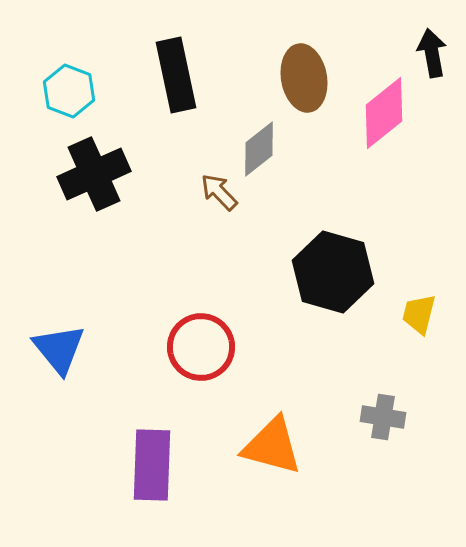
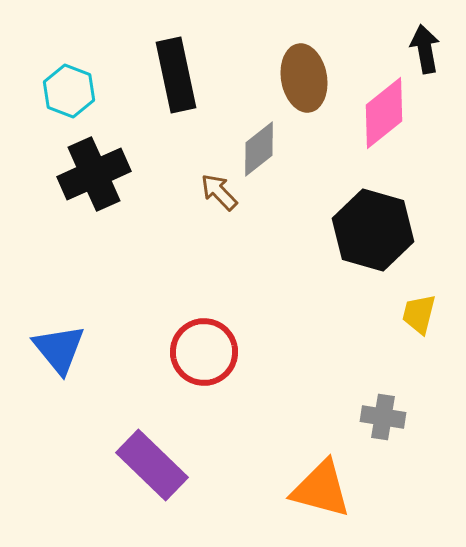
black arrow: moved 7 px left, 4 px up
black hexagon: moved 40 px right, 42 px up
red circle: moved 3 px right, 5 px down
orange triangle: moved 49 px right, 43 px down
purple rectangle: rotated 48 degrees counterclockwise
